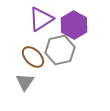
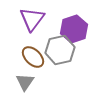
purple triangle: moved 9 px left; rotated 20 degrees counterclockwise
purple hexagon: moved 4 px down; rotated 12 degrees clockwise
